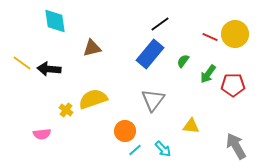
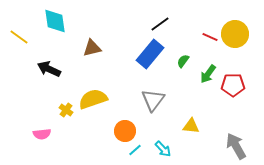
yellow line: moved 3 px left, 26 px up
black arrow: rotated 20 degrees clockwise
